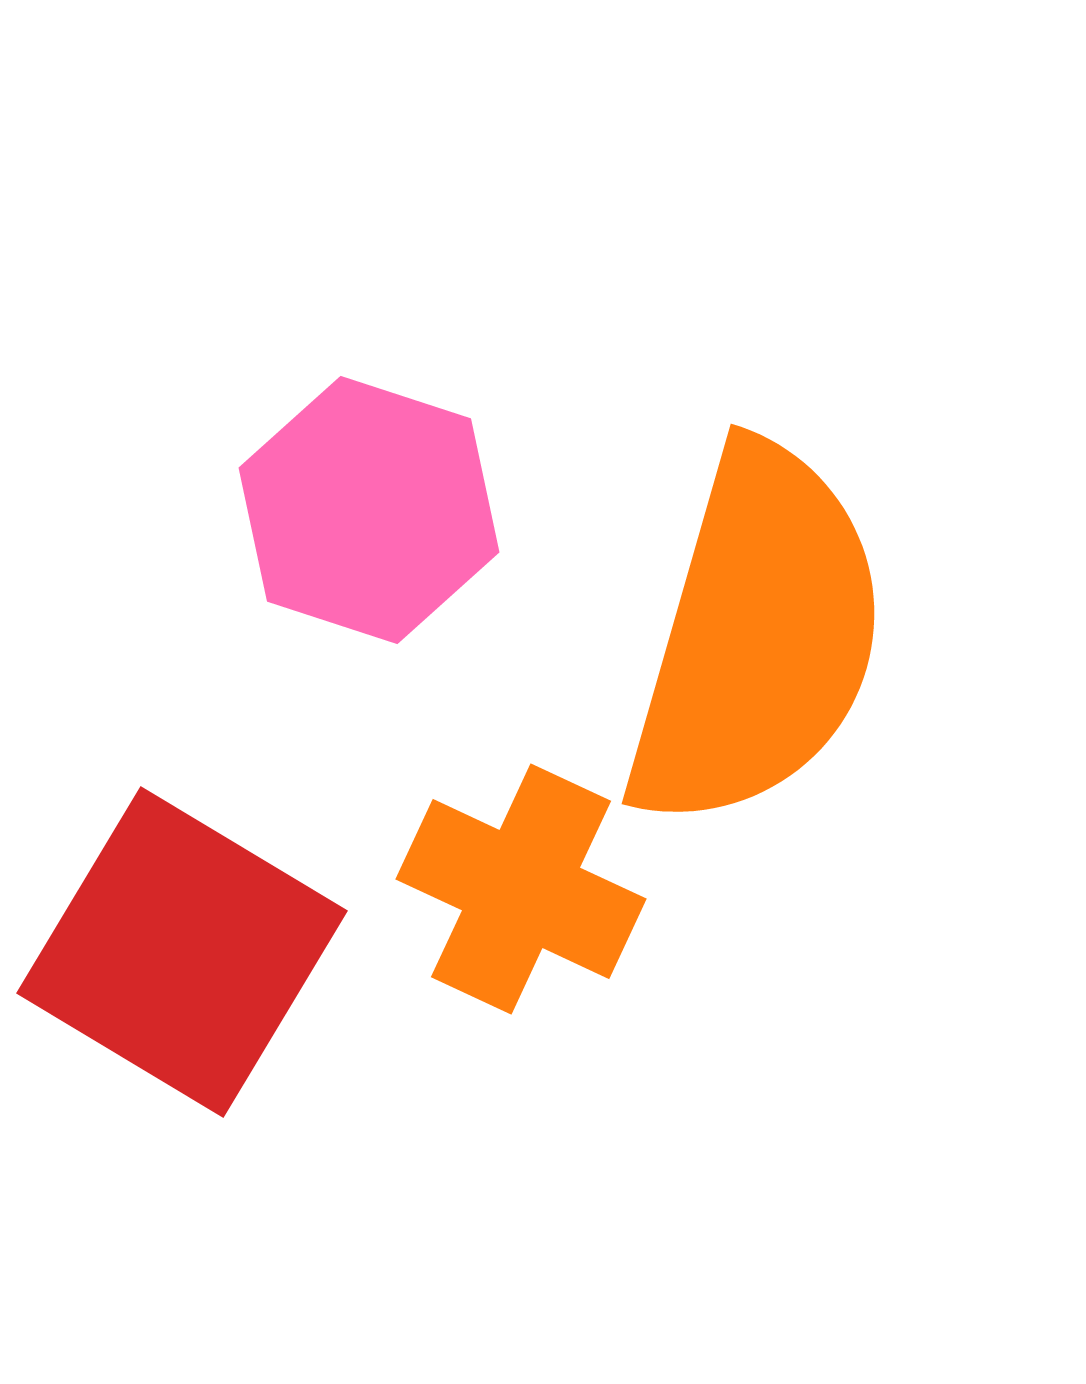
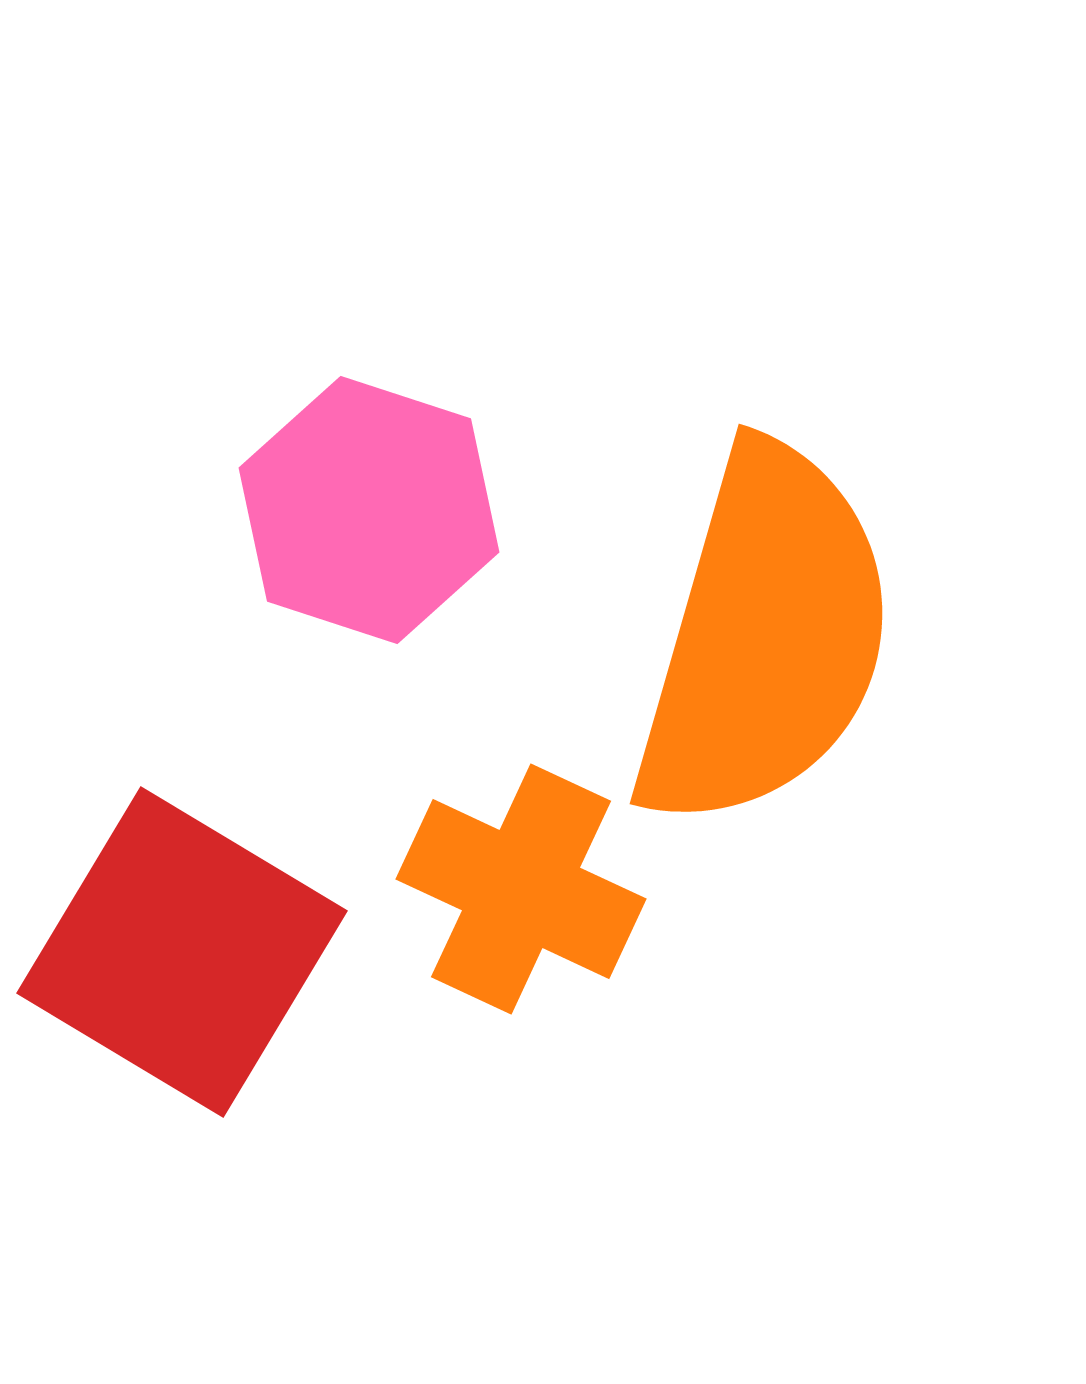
orange semicircle: moved 8 px right
